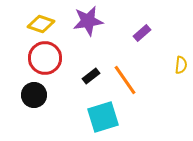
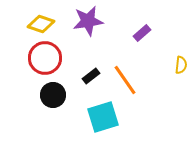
black circle: moved 19 px right
